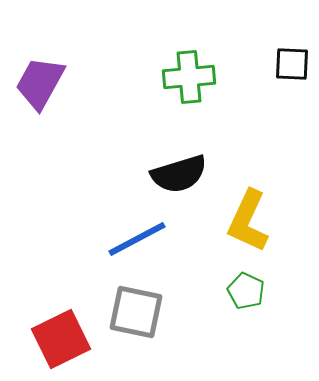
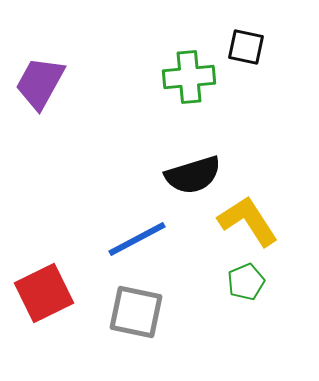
black square: moved 46 px left, 17 px up; rotated 9 degrees clockwise
black semicircle: moved 14 px right, 1 px down
yellow L-shape: rotated 122 degrees clockwise
green pentagon: moved 9 px up; rotated 24 degrees clockwise
red square: moved 17 px left, 46 px up
